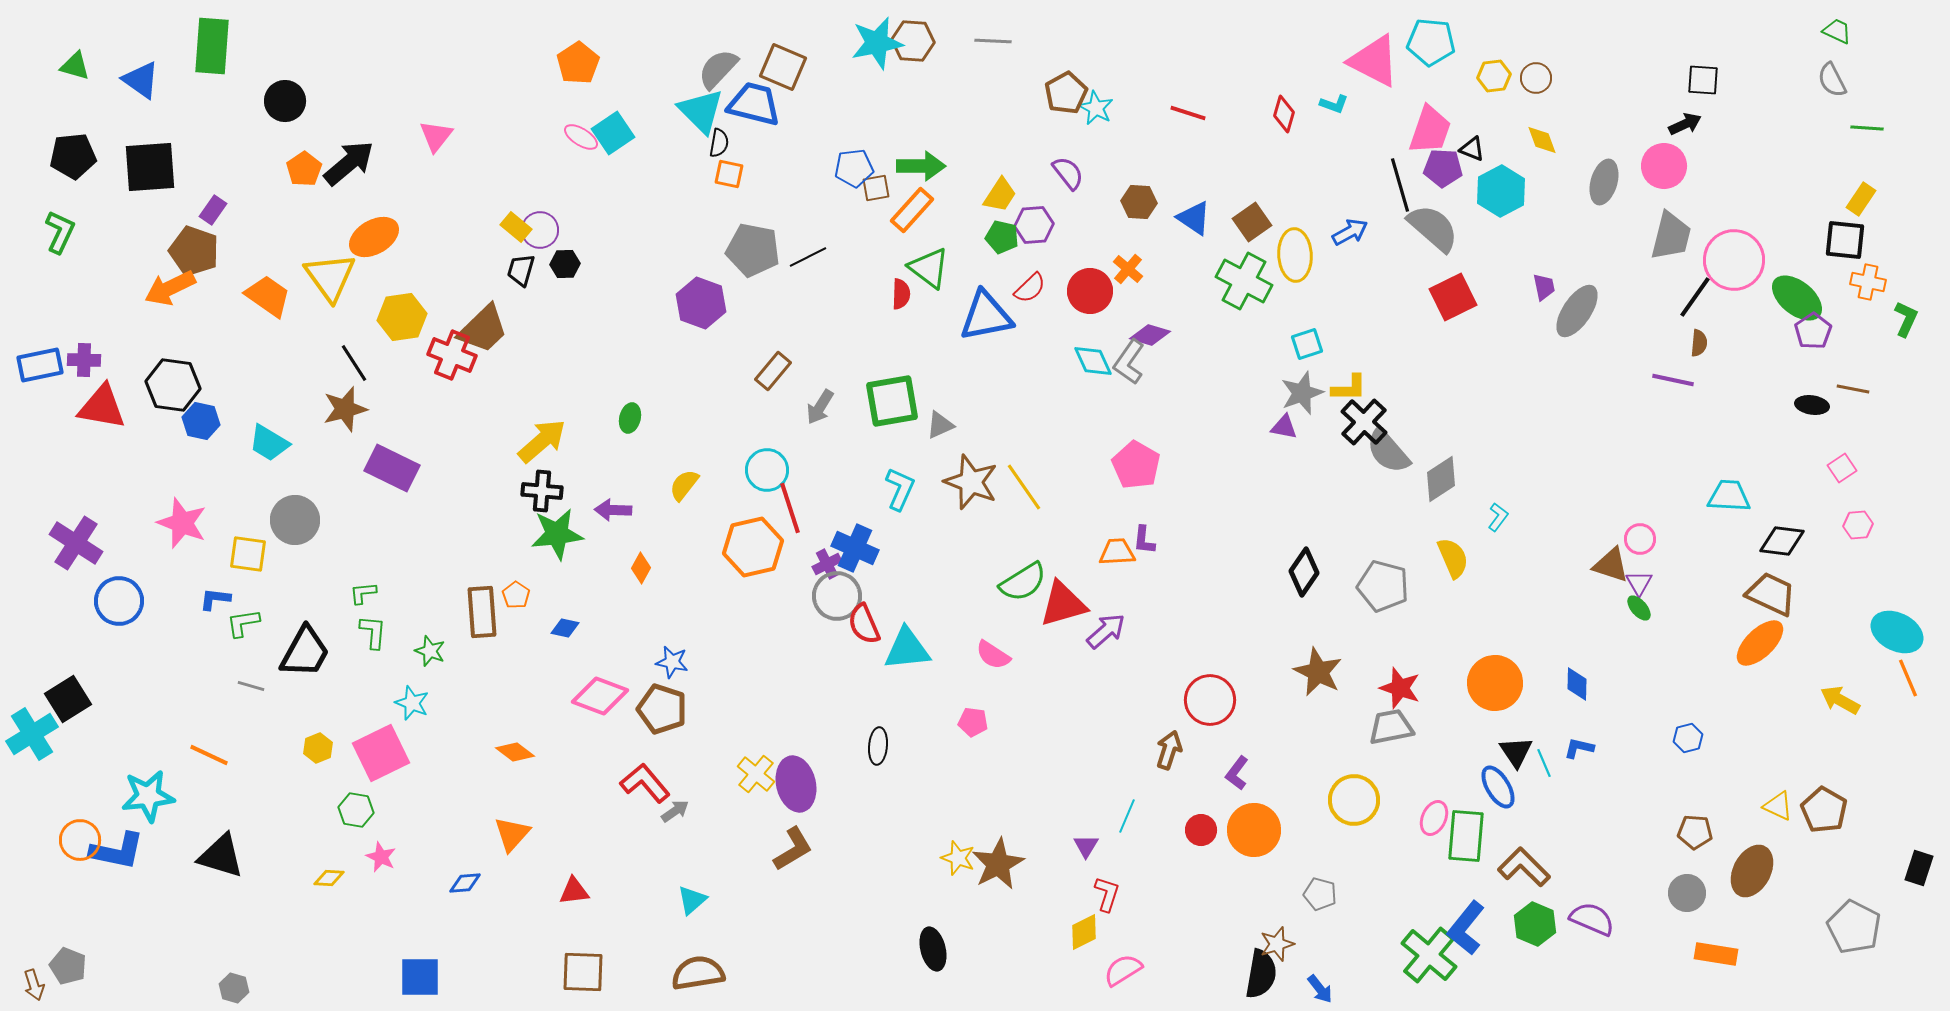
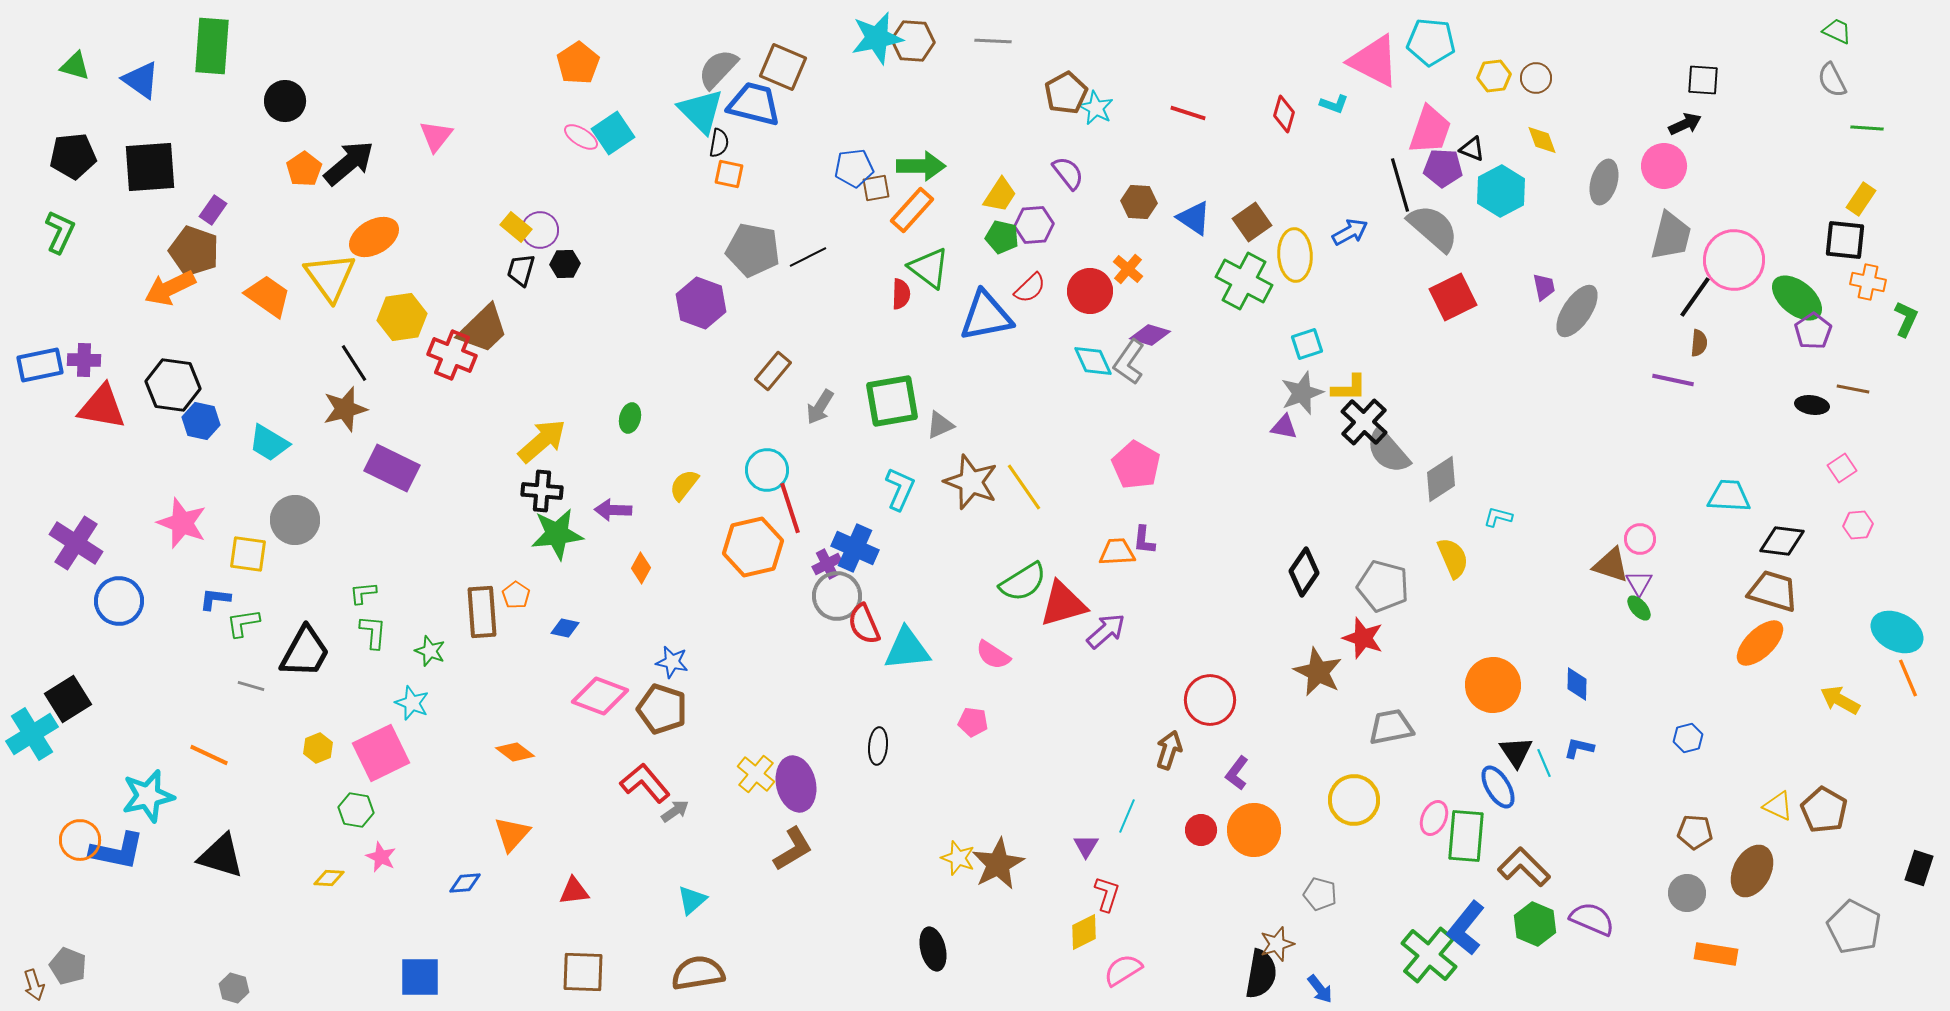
cyan star at (877, 43): moved 5 px up
cyan L-shape at (1498, 517): rotated 112 degrees counterclockwise
brown trapezoid at (1771, 594): moved 2 px right, 3 px up; rotated 8 degrees counterclockwise
orange circle at (1495, 683): moved 2 px left, 2 px down
red star at (1400, 688): moved 37 px left, 50 px up
cyan star at (148, 796): rotated 6 degrees counterclockwise
